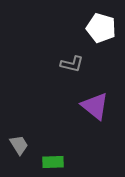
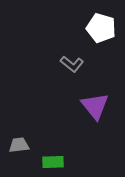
gray L-shape: rotated 25 degrees clockwise
purple triangle: rotated 12 degrees clockwise
gray trapezoid: rotated 65 degrees counterclockwise
